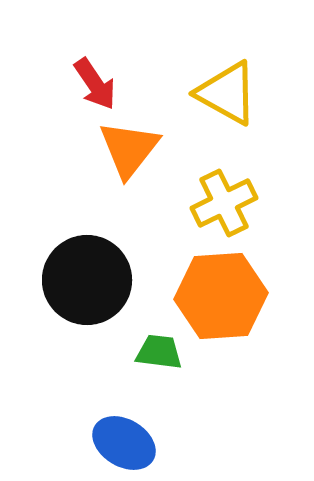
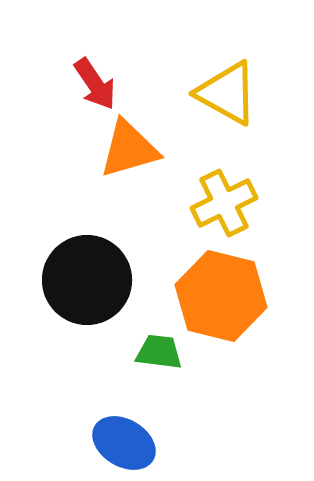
orange triangle: rotated 36 degrees clockwise
orange hexagon: rotated 18 degrees clockwise
